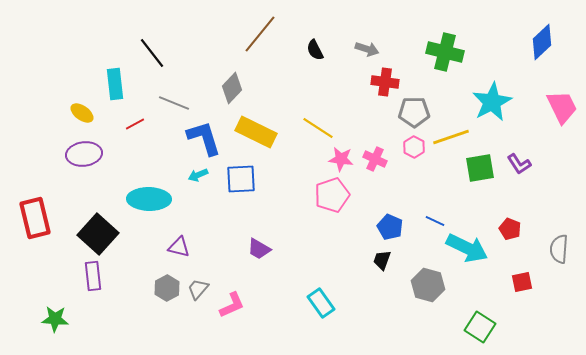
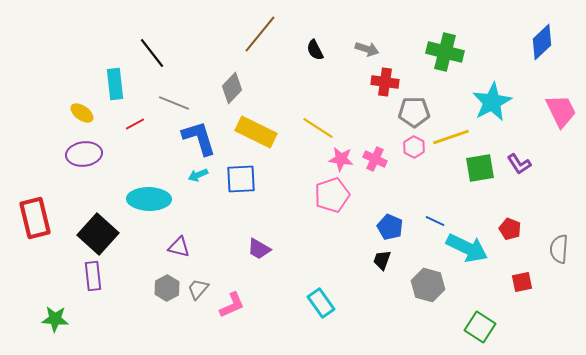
pink trapezoid at (562, 107): moved 1 px left, 4 px down
blue L-shape at (204, 138): moved 5 px left
